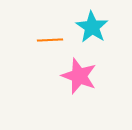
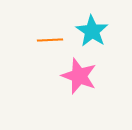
cyan star: moved 4 px down
